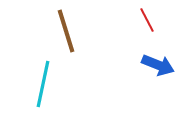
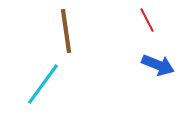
brown line: rotated 9 degrees clockwise
cyan line: rotated 24 degrees clockwise
